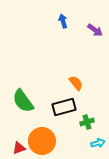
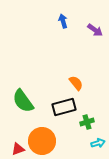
red triangle: moved 1 px left, 1 px down
